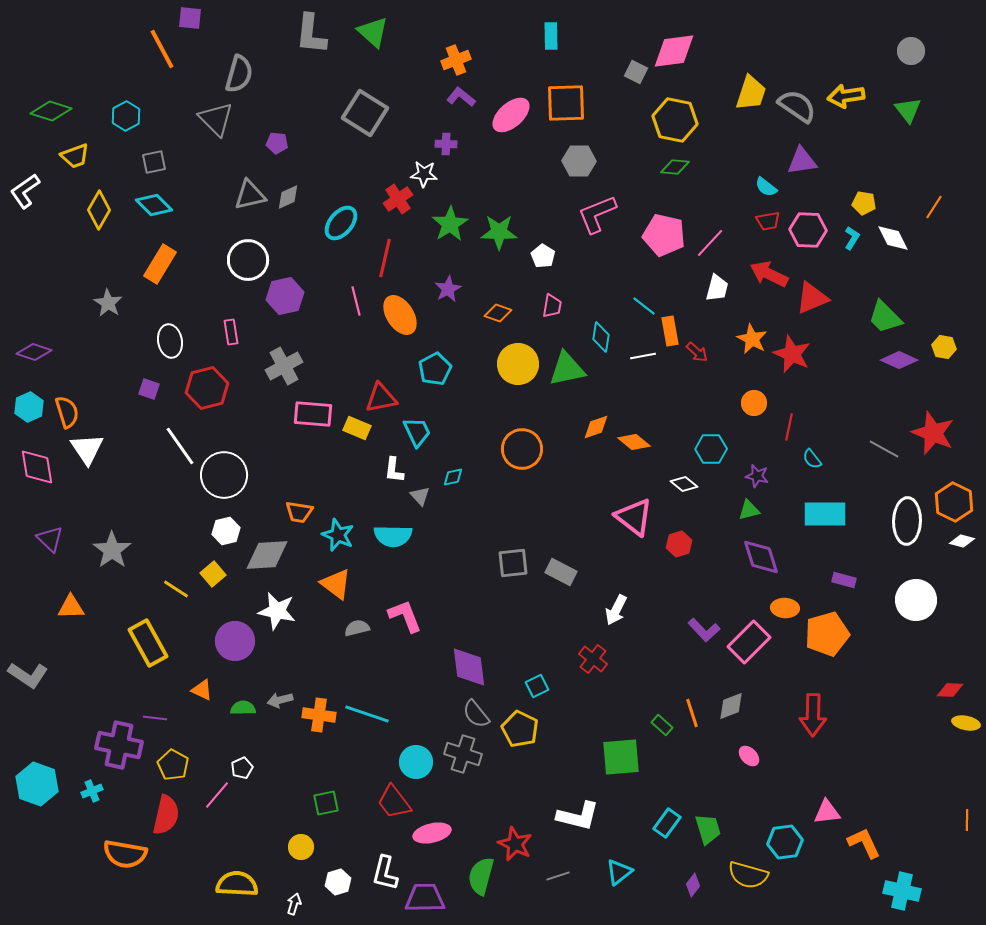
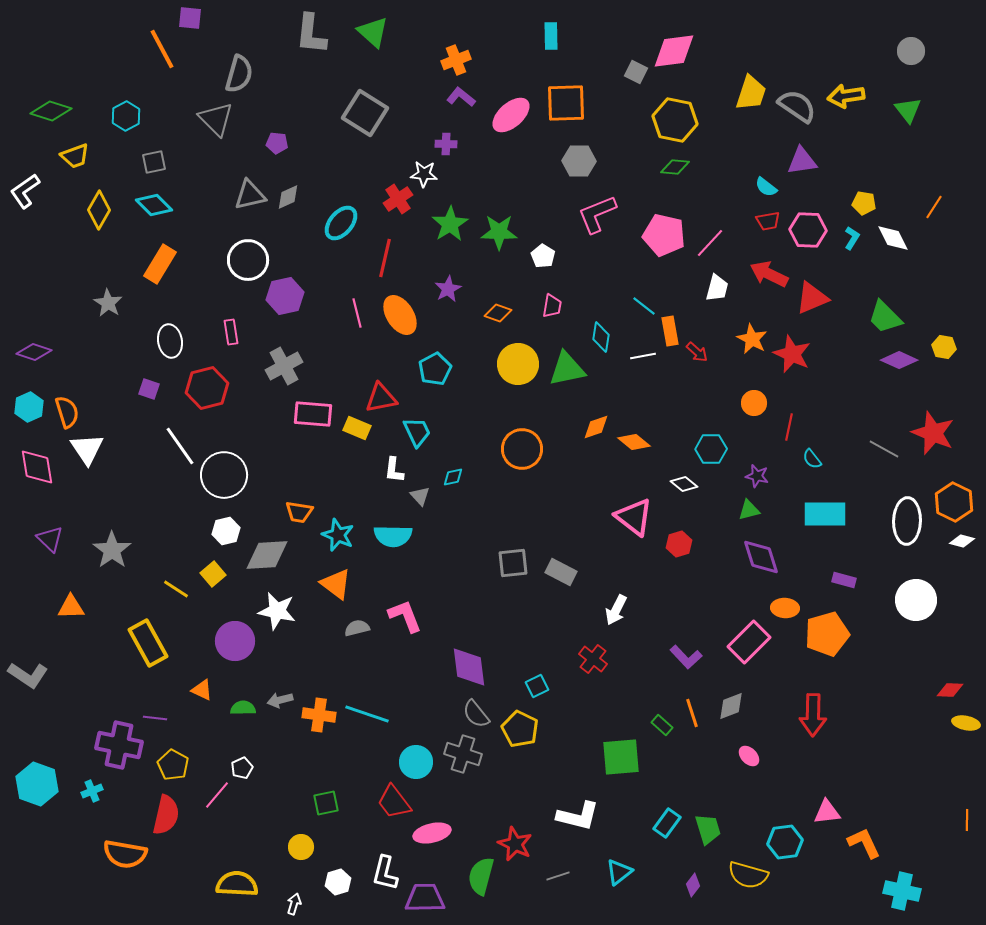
pink line at (356, 301): moved 1 px right, 12 px down
purple L-shape at (704, 630): moved 18 px left, 27 px down
